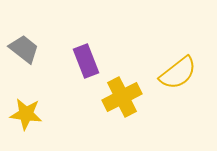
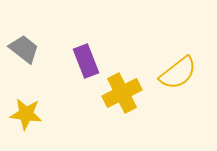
yellow cross: moved 4 px up
